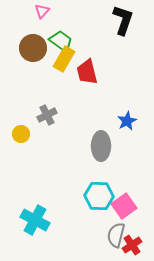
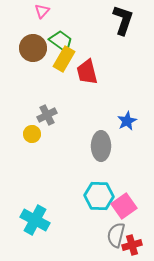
yellow circle: moved 11 px right
red cross: rotated 18 degrees clockwise
